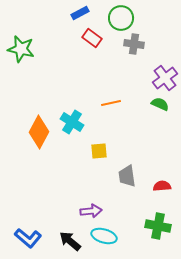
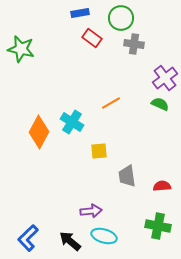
blue rectangle: rotated 18 degrees clockwise
orange line: rotated 18 degrees counterclockwise
blue L-shape: rotated 96 degrees clockwise
